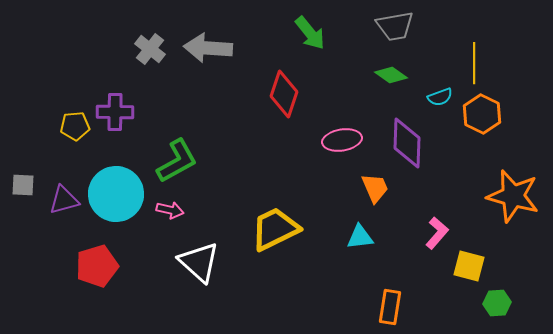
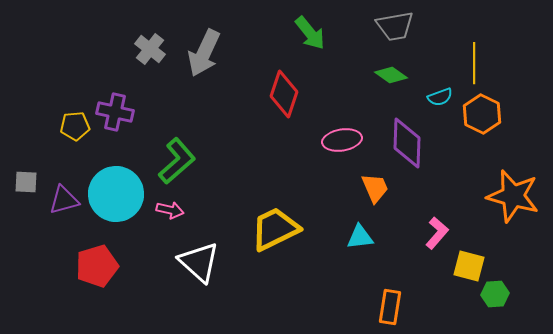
gray arrow: moved 4 px left, 5 px down; rotated 69 degrees counterclockwise
purple cross: rotated 12 degrees clockwise
green L-shape: rotated 12 degrees counterclockwise
gray square: moved 3 px right, 3 px up
green hexagon: moved 2 px left, 9 px up
